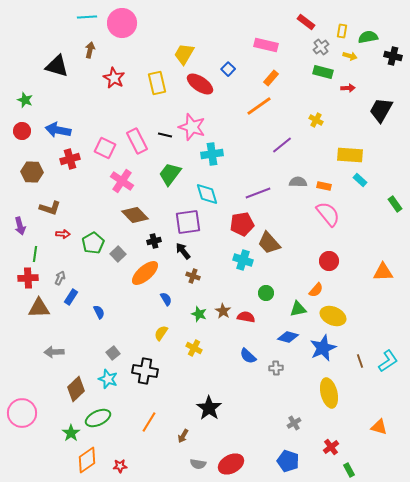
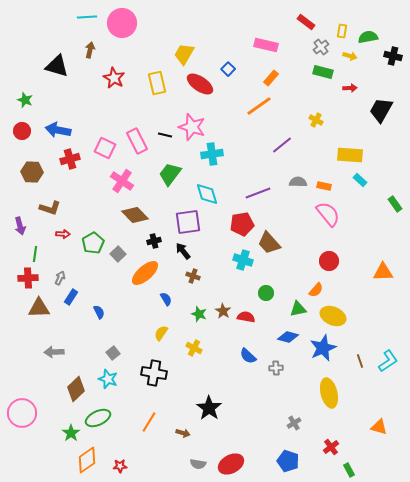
red arrow at (348, 88): moved 2 px right
black cross at (145, 371): moved 9 px right, 2 px down
brown arrow at (183, 436): moved 3 px up; rotated 104 degrees counterclockwise
